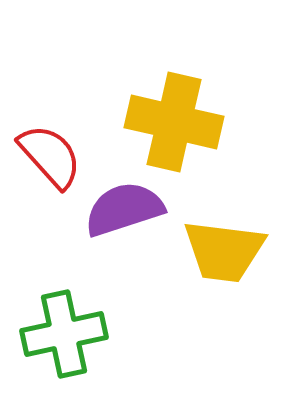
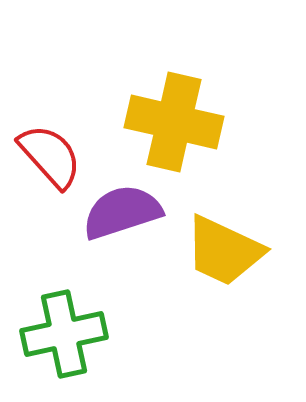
purple semicircle: moved 2 px left, 3 px down
yellow trapezoid: rotated 18 degrees clockwise
